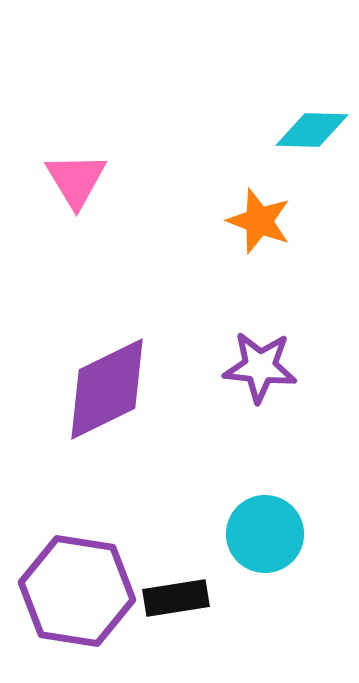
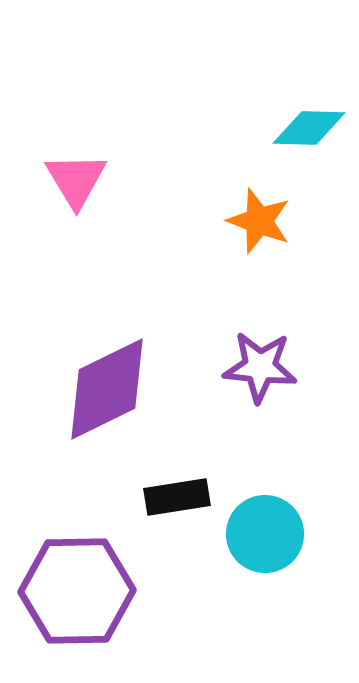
cyan diamond: moved 3 px left, 2 px up
purple hexagon: rotated 10 degrees counterclockwise
black rectangle: moved 1 px right, 101 px up
